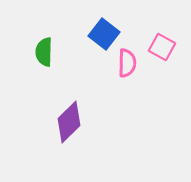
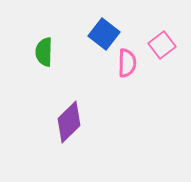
pink square: moved 2 px up; rotated 24 degrees clockwise
